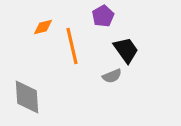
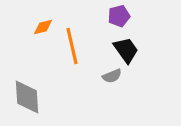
purple pentagon: moved 16 px right; rotated 15 degrees clockwise
